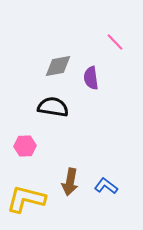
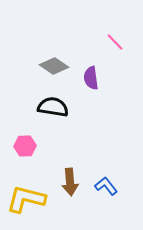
gray diamond: moved 4 px left; rotated 44 degrees clockwise
brown arrow: rotated 16 degrees counterclockwise
blue L-shape: rotated 15 degrees clockwise
